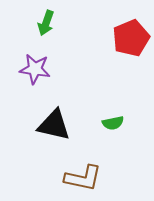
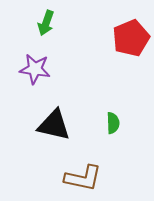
green semicircle: rotated 80 degrees counterclockwise
